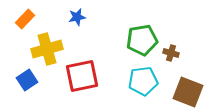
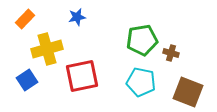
cyan pentagon: moved 2 px left, 1 px down; rotated 20 degrees clockwise
